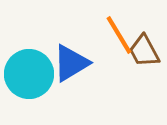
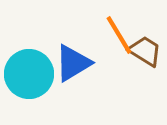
brown trapezoid: moved 1 px right; rotated 150 degrees clockwise
blue triangle: moved 2 px right
